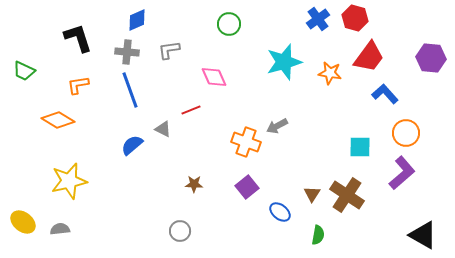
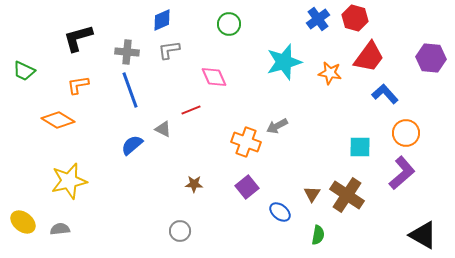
blue diamond: moved 25 px right
black L-shape: rotated 88 degrees counterclockwise
